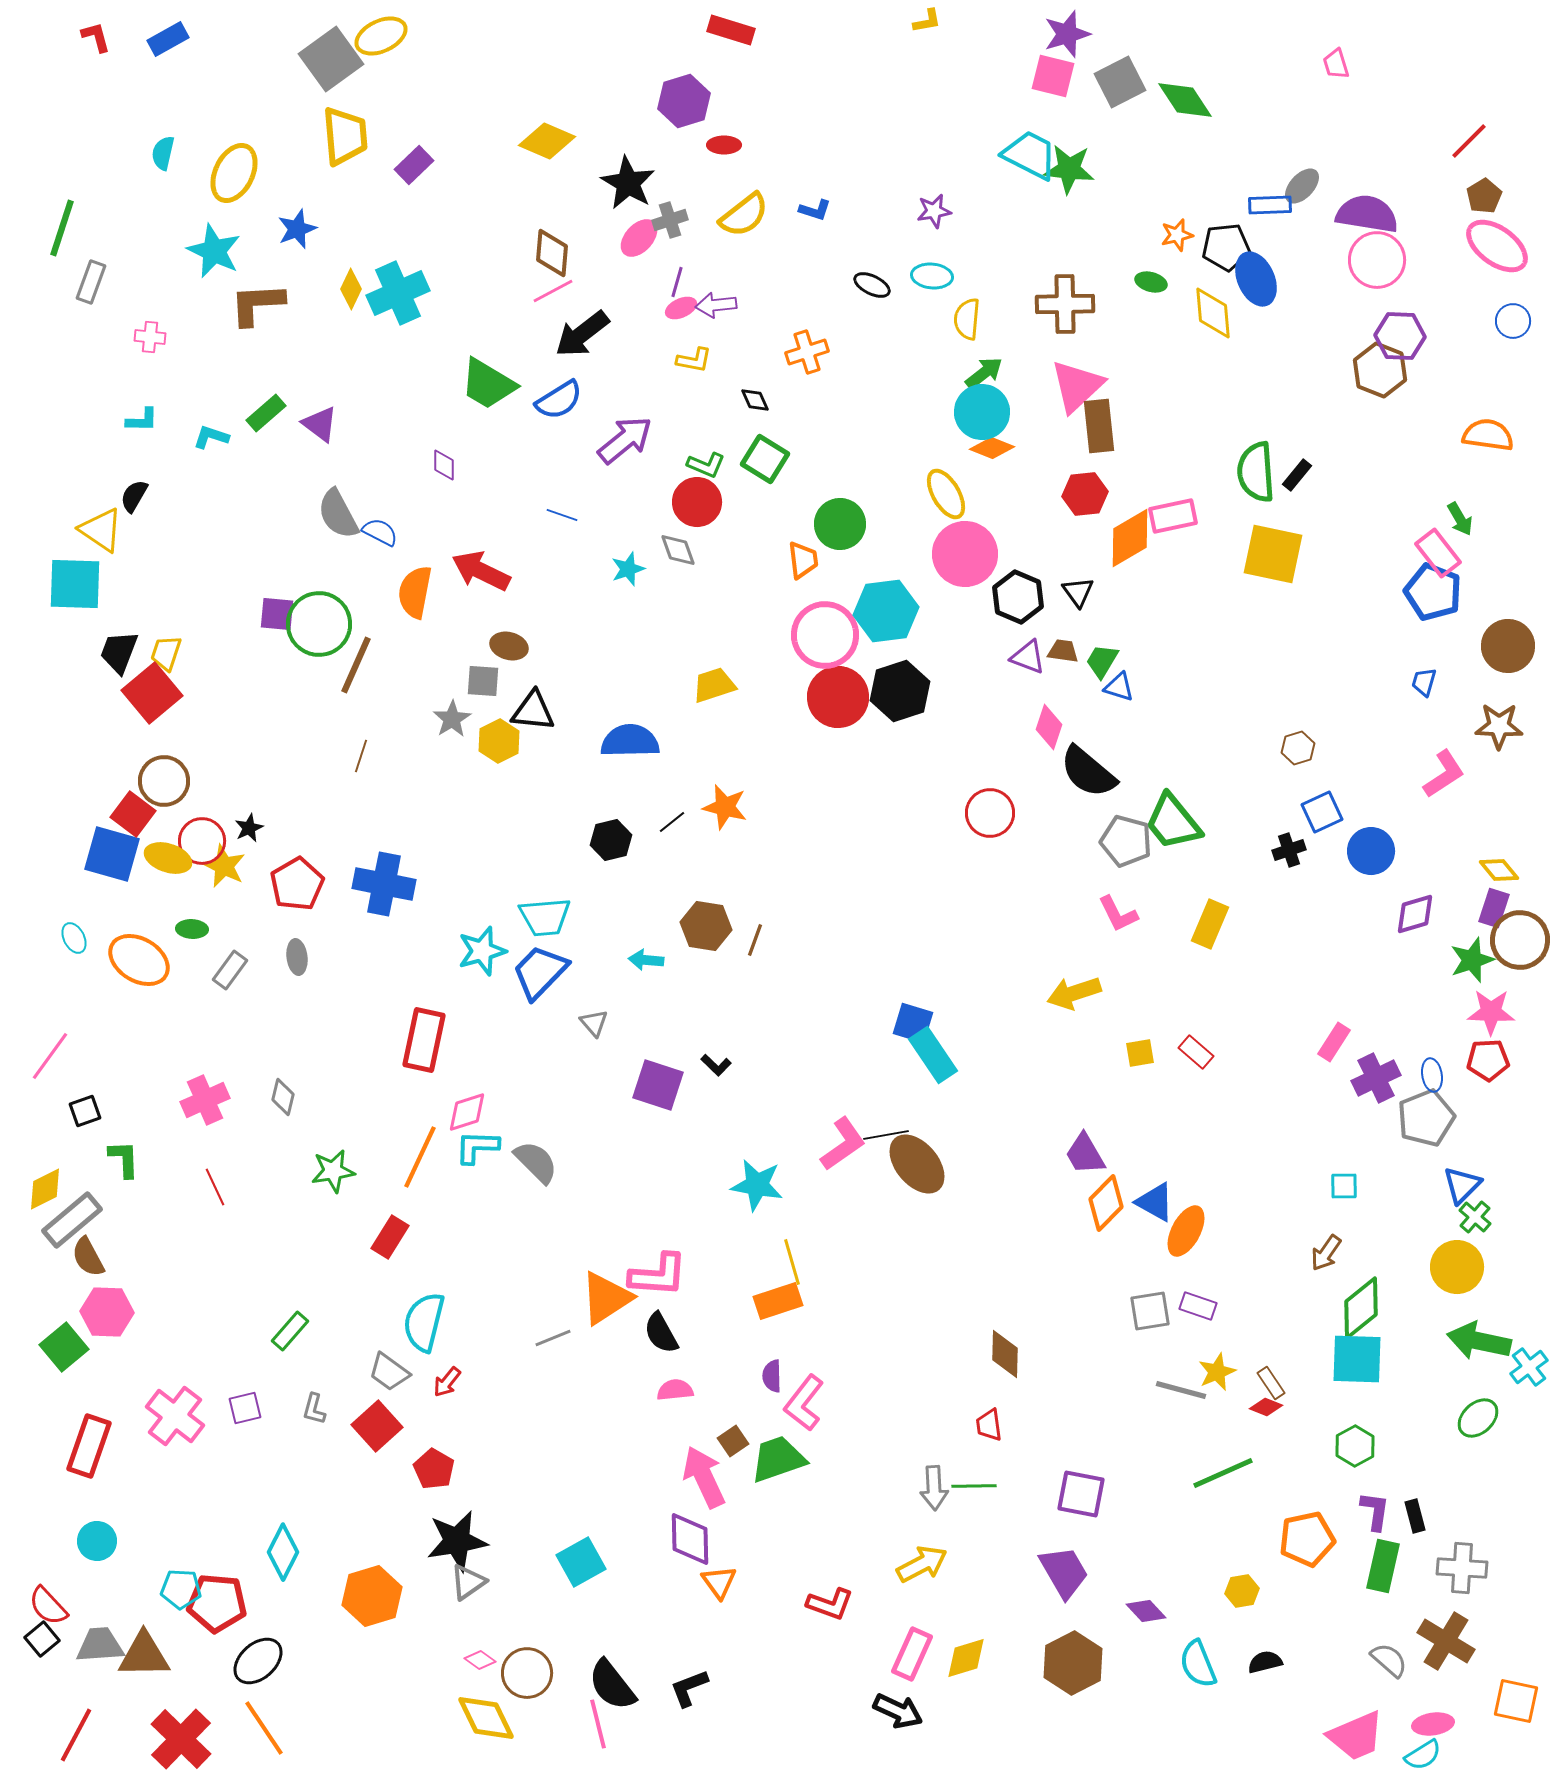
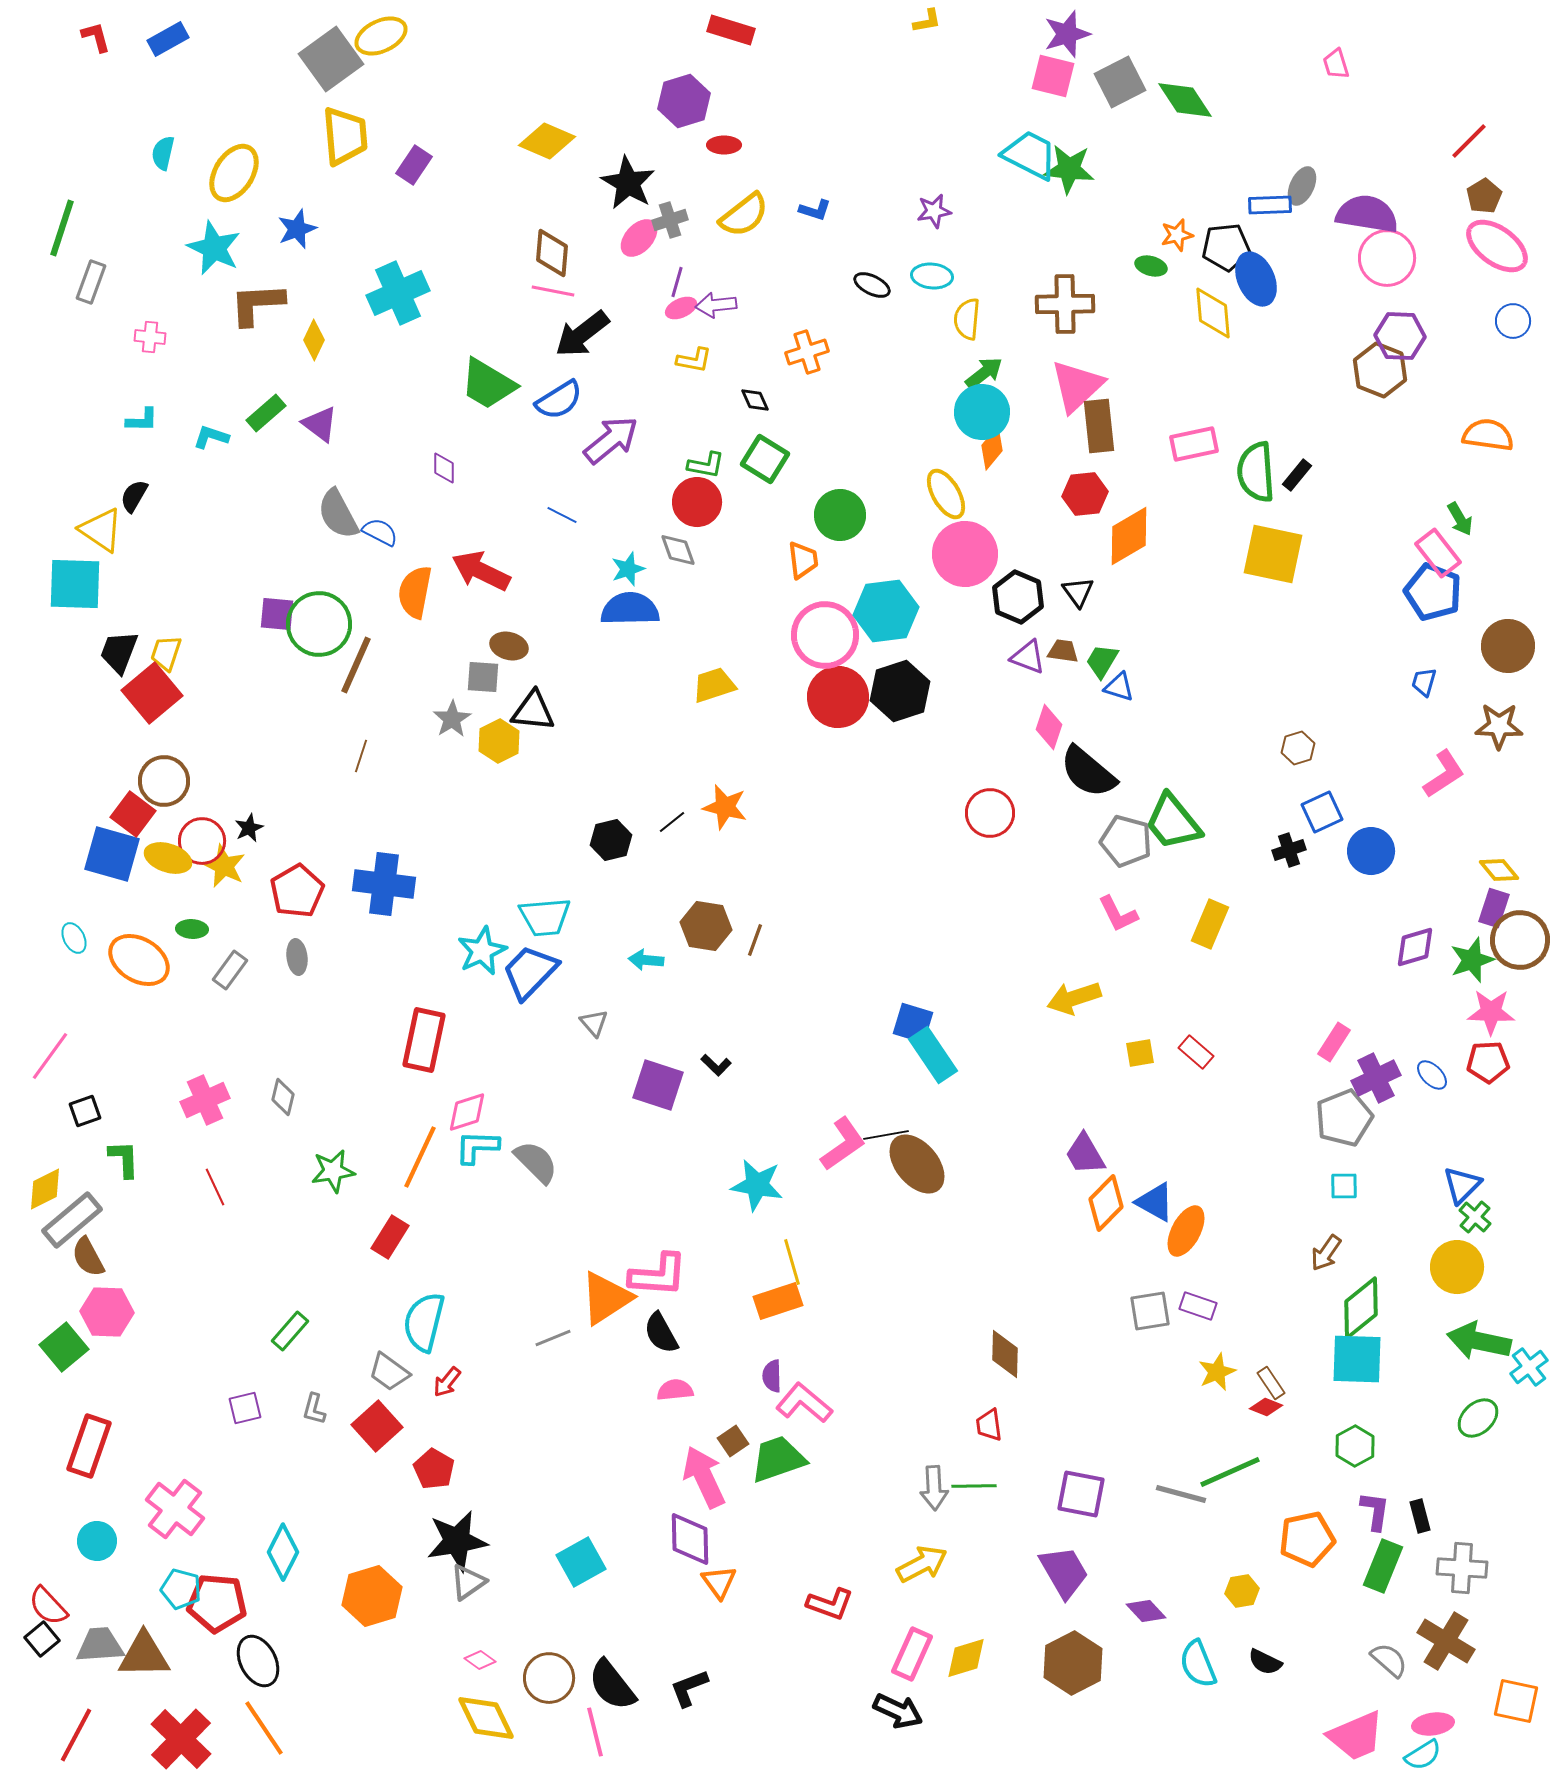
purple rectangle at (414, 165): rotated 12 degrees counterclockwise
yellow ellipse at (234, 173): rotated 6 degrees clockwise
gray ellipse at (1302, 186): rotated 18 degrees counterclockwise
cyan star at (214, 251): moved 3 px up
pink circle at (1377, 260): moved 10 px right, 2 px up
green ellipse at (1151, 282): moved 16 px up
yellow diamond at (351, 289): moved 37 px left, 51 px down
pink line at (553, 291): rotated 39 degrees clockwise
purple arrow at (625, 440): moved 14 px left
orange diamond at (992, 448): rotated 72 degrees counterclockwise
purple diamond at (444, 465): moved 3 px down
green L-shape at (706, 465): rotated 12 degrees counterclockwise
blue line at (562, 515): rotated 8 degrees clockwise
pink rectangle at (1173, 516): moved 21 px right, 72 px up
green circle at (840, 524): moved 9 px up
orange diamond at (1130, 538): moved 1 px left, 2 px up
gray square at (483, 681): moved 4 px up
blue semicircle at (630, 741): moved 132 px up
red pentagon at (297, 884): moved 7 px down
blue cross at (384, 884): rotated 4 degrees counterclockwise
purple diamond at (1415, 914): moved 33 px down
cyan star at (482, 951): rotated 9 degrees counterclockwise
blue trapezoid at (540, 972): moved 10 px left
yellow arrow at (1074, 993): moved 5 px down
red pentagon at (1488, 1060): moved 2 px down
blue ellipse at (1432, 1075): rotated 36 degrees counterclockwise
gray pentagon at (1426, 1118): moved 82 px left
gray line at (1181, 1390): moved 104 px down
pink L-shape at (804, 1403): rotated 92 degrees clockwise
pink cross at (175, 1416): moved 93 px down
green line at (1223, 1473): moved 7 px right, 1 px up
black rectangle at (1415, 1516): moved 5 px right
green rectangle at (1383, 1566): rotated 9 degrees clockwise
cyan pentagon at (181, 1589): rotated 12 degrees clockwise
black ellipse at (258, 1661): rotated 75 degrees counterclockwise
black semicircle at (1265, 1662): rotated 140 degrees counterclockwise
brown circle at (527, 1673): moved 22 px right, 5 px down
pink line at (598, 1724): moved 3 px left, 8 px down
